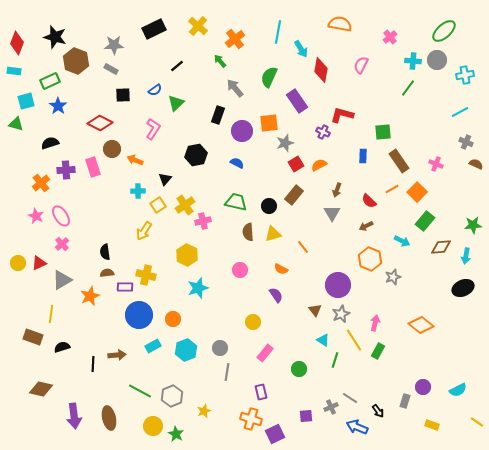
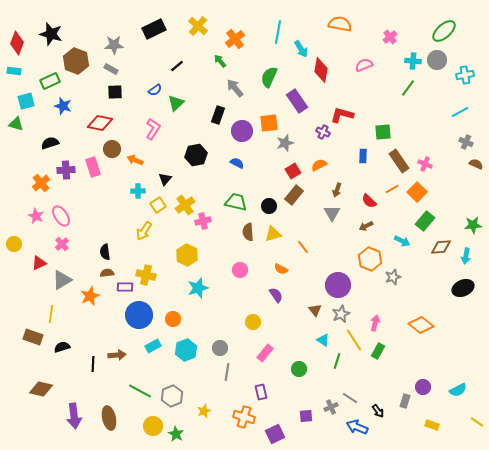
black star at (55, 37): moved 4 px left, 3 px up
pink semicircle at (361, 65): moved 3 px right; rotated 42 degrees clockwise
black square at (123, 95): moved 8 px left, 3 px up
blue star at (58, 106): moved 5 px right; rotated 18 degrees counterclockwise
red diamond at (100, 123): rotated 15 degrees counterclockwise
red square at (296, 164): moved 3 px left, 7 px down
pink cross at (436, 164): moved 11 px left
yellow circle at (18, 263): moved 4 px left, 19 px up
green line at (335, 360): moved 2 px right, 1 px down
orange cross at (251, 419): moved 7 px left, 2 px up
